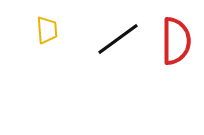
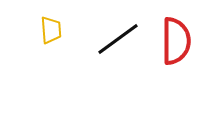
yellow trapezoid: moved 4 px right
